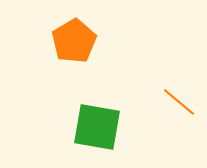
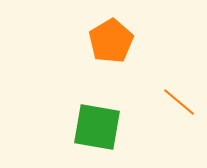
orange pentagon: moved 37 px right
